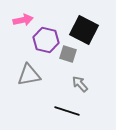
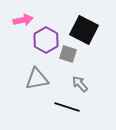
purple hexagon: rotated 15 degrees clockwise
gray triangle: moved 8 px right, 4 px down
black line: moved 4 px up
